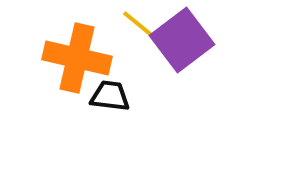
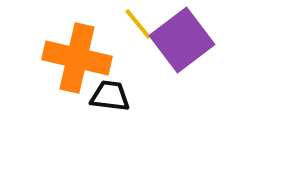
yellow line: rotated 12 degrees clockwise
